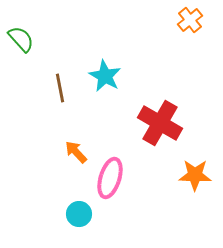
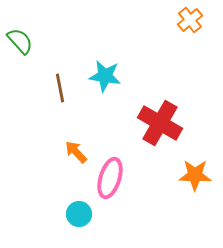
green semicircle: moved 1 px left, 2 px down
cyan star: rotated 20 degrees counterclockwise
